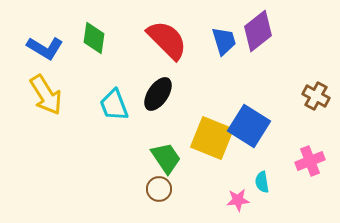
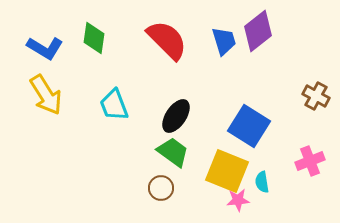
black ellipse: moved 18 px right, 22 px down
yellow square: moved 15 px right, 33 px down
green trapezoid: moved 7 px right, 6 px up; rotated 20 degrees counterclockwise
brown circle: moved 2 px right, 1 px up
